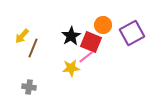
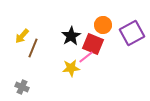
red square: moved 2 px right, 2 px down
gray cross: moved 7 px left; rotated 16 degrees clockwise
